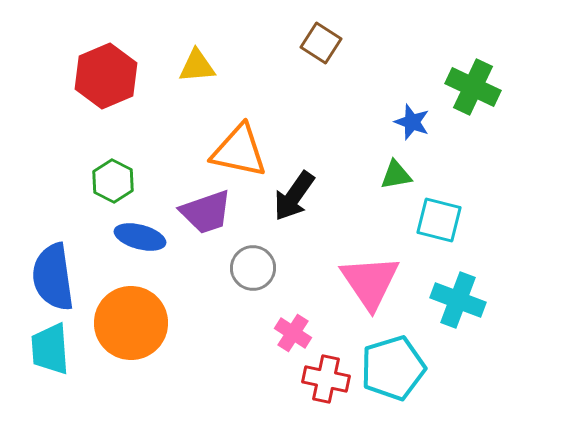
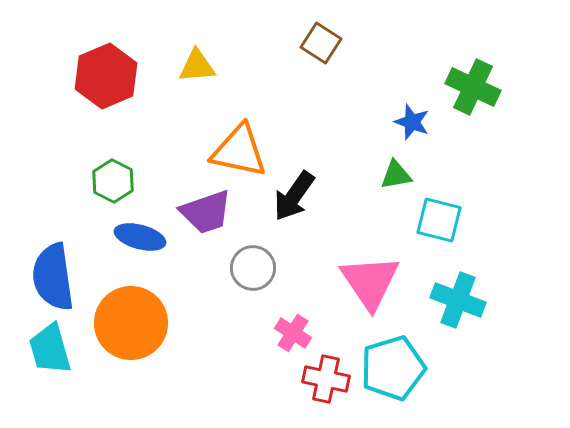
cyan trapezoid: rotated 12 degrees counterclockwise
